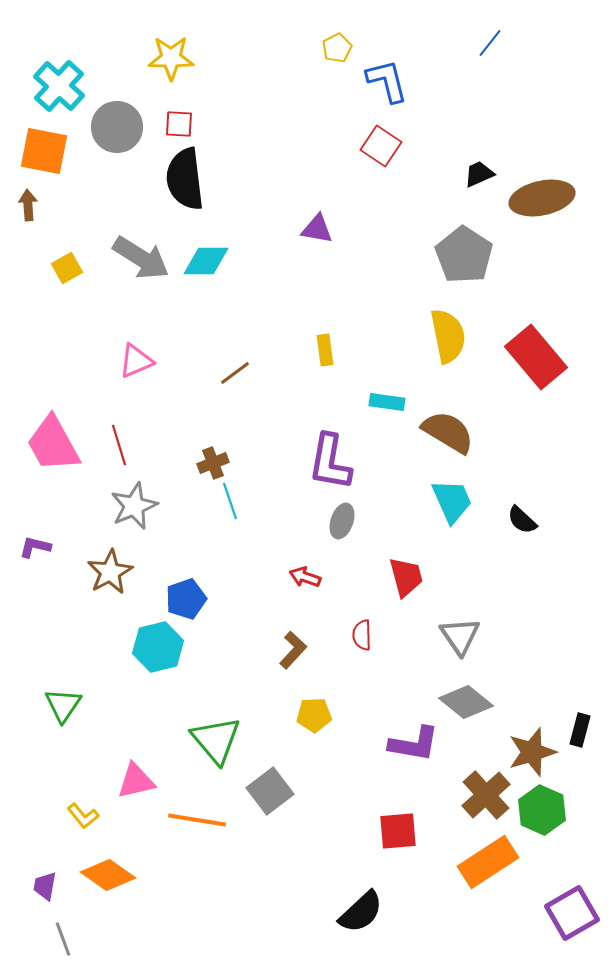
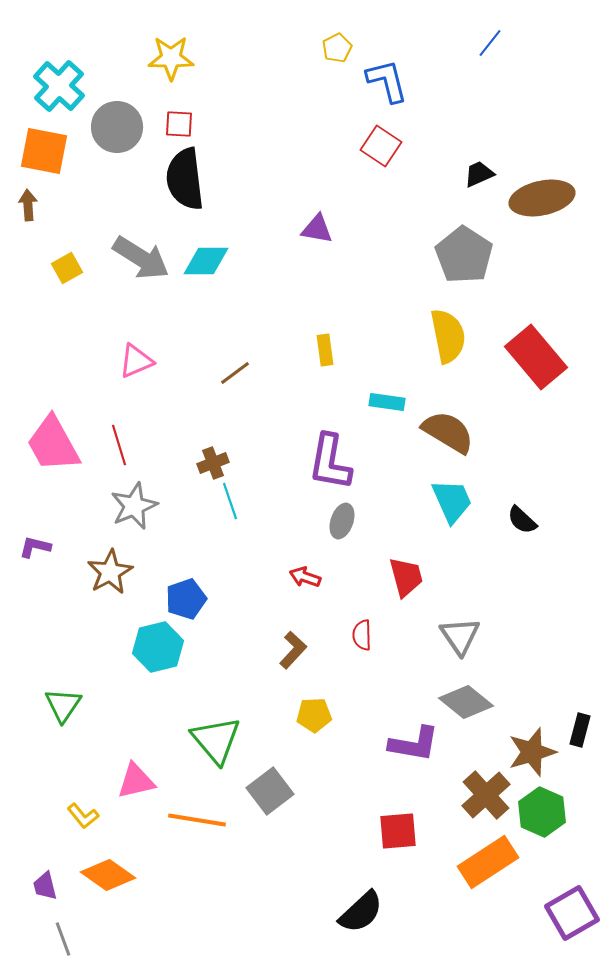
green hexagon at (542, 810): moved 2 px down
purple trapezoid at (45, 886): rotated 24 degrees counterclockwise
